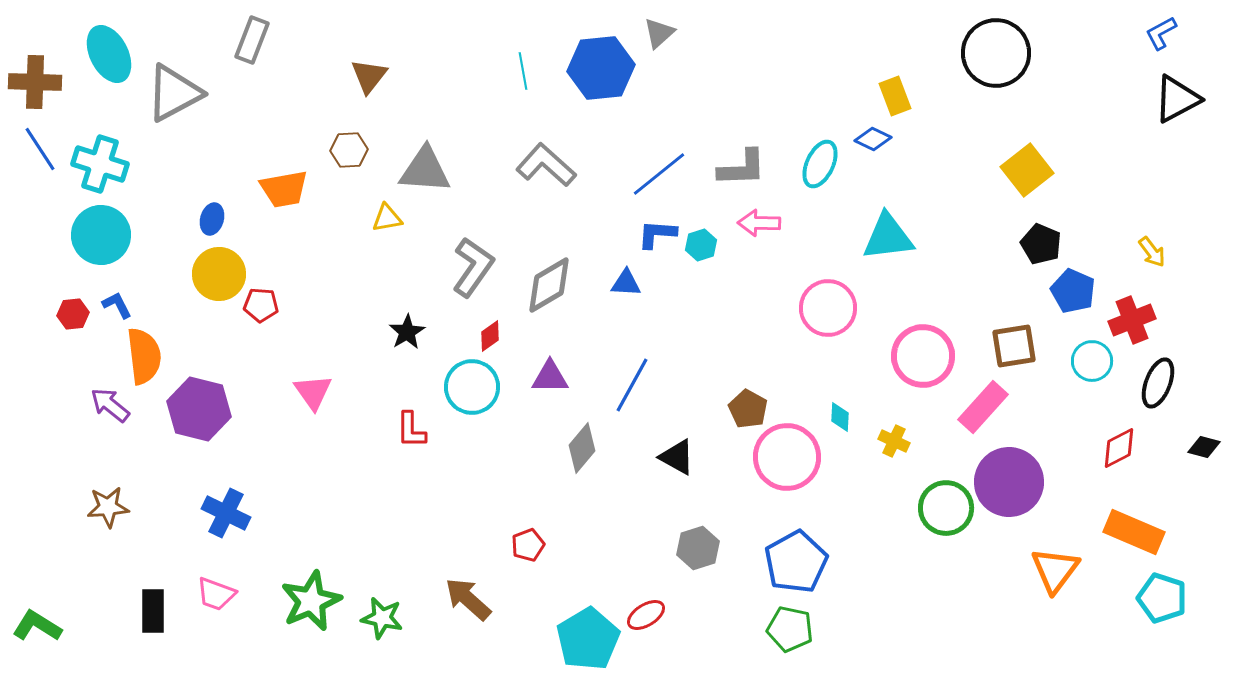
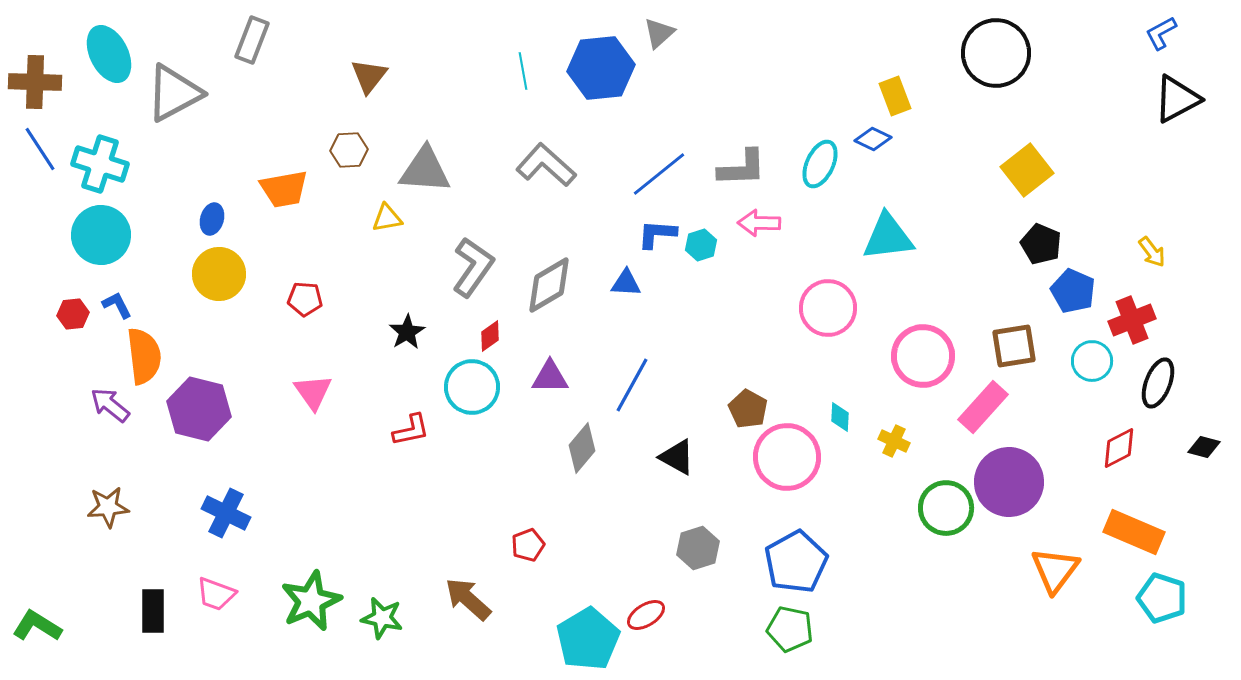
red pentagon at (261, 305): moved 44 px right, 6 px up
red L-shape at (411, 430): rotated 102 degrees counterclockwise
